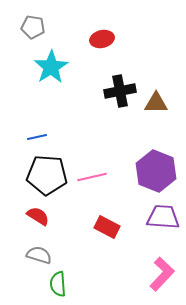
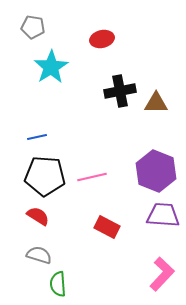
black pentagon: moved 2 px left, 1 px down
purple trapezoid: moved 2 px up
